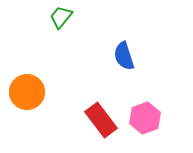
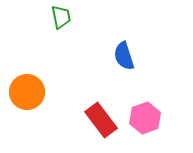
green trapezoid: rotated 130 degrees clockwise
